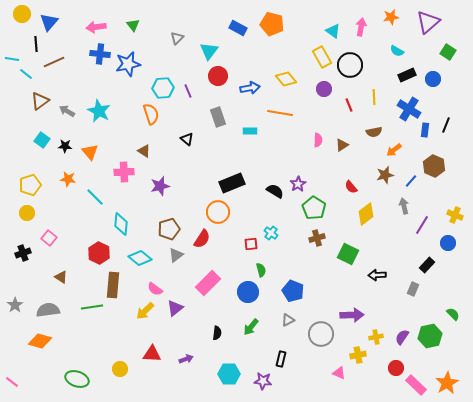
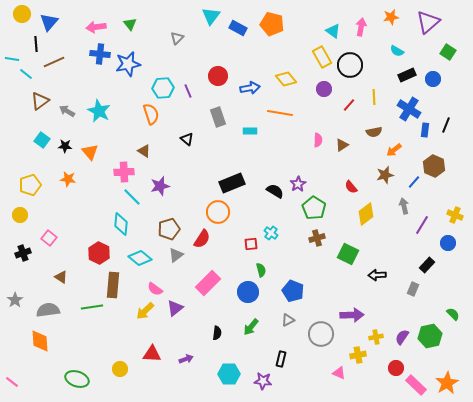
green triangle at (133, 25): moved 3 px left, 1 px up
cyan triangle at (209, 51): moved 2 px right, 35 px up
red line at (349, 105): rotated 64 degrees clockwise
blue line at (411, 181): moved 3 px right, 1 px down
cyan line at (95, 197): moved 37 px right
yellow circle at (27, 213): moved 7 px left, 2 px down
gray star at (15, 305): moved 5 px up
orange diamond at (40, 341): rotated 70 degrees clockwise
